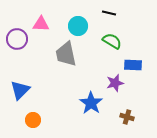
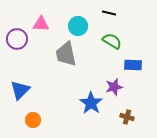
purple star: moved 1 px left, 4 px down
